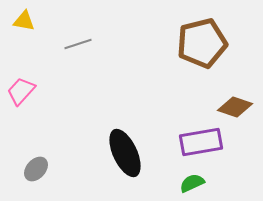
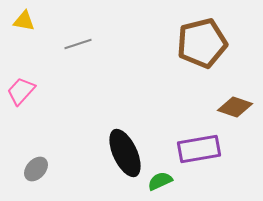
purple rectangle: moved 2 px left, 7 px down
green semicircle: moved 32 px left, 2 px up
